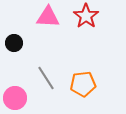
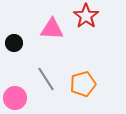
pink triangle: moved 4 px right, 12 px down
gray line: moved 1 px down
orange pentagon: rotated 10 degrees counterclockwise
